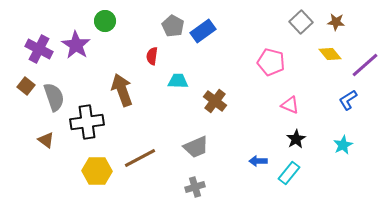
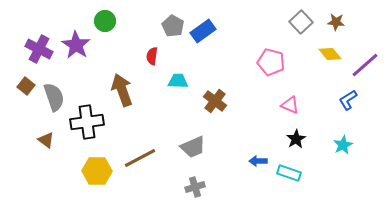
gray trapezoid: moved 3 px left
cyan rectangle: rotated 70 degrees clockwise
